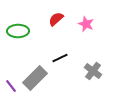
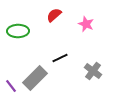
red semicircle: moved 2 px left, 4 px up
